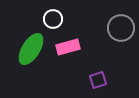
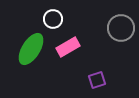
pink rectangle: rotated 15 degrees counterclockwise
purple square: moved 1 px left
